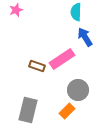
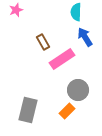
brown rectangle: moved 6 px right, 24 px up; rotated 42 degrees clockwise
